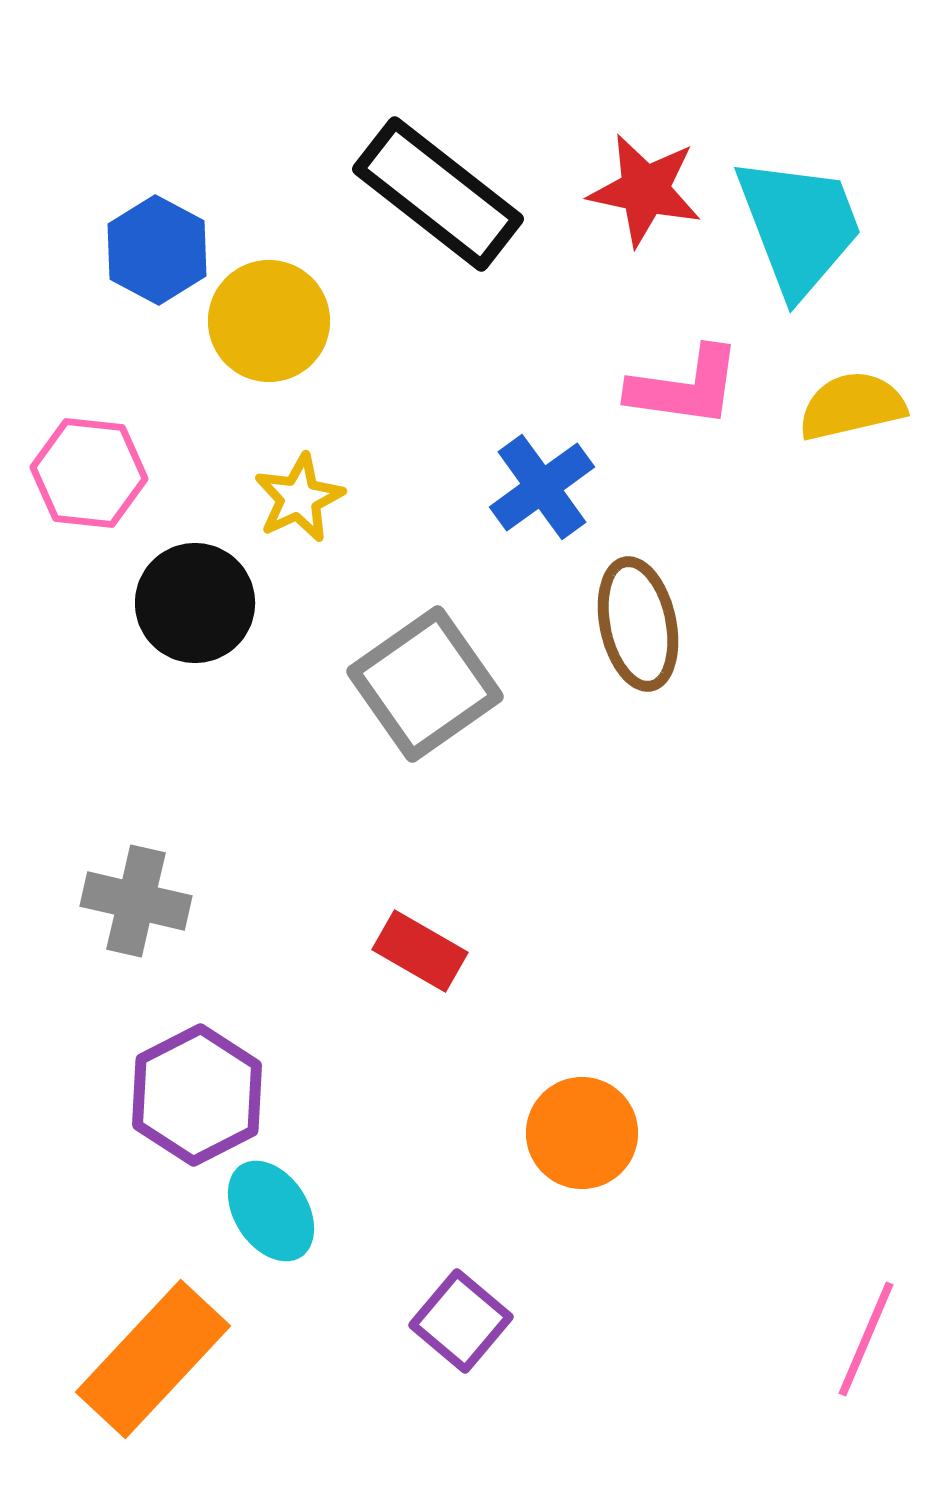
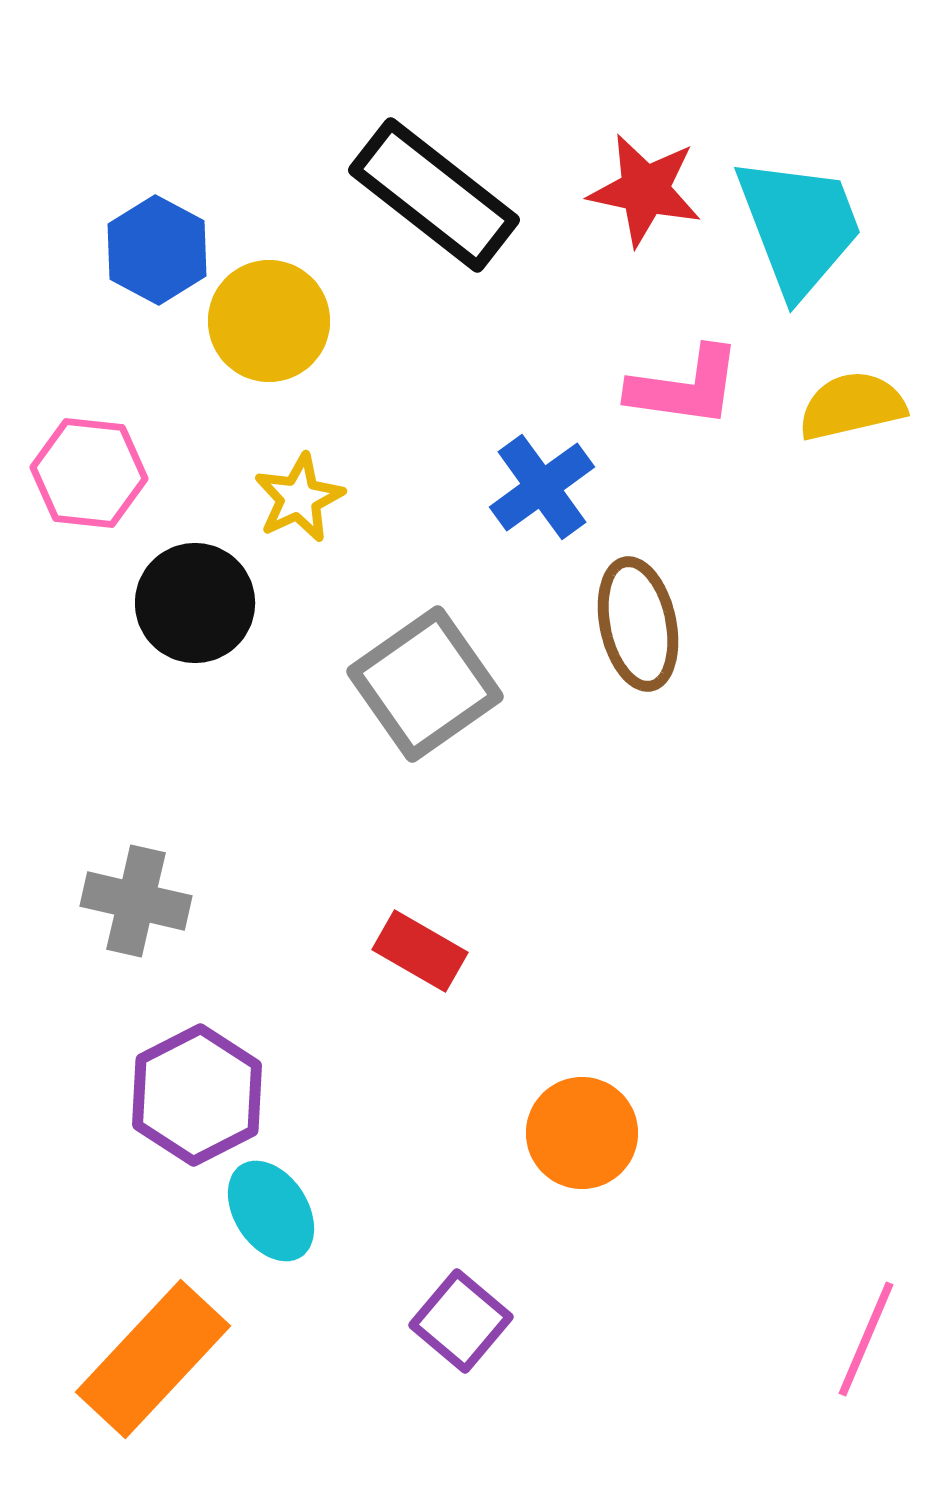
black rectangle: moved 4 px left, 1 px down
